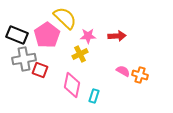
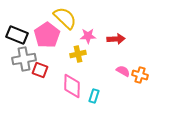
red arrow: moved 1 px left, 3 px down
yellow cross: moved 2 px left; rotated 14 degrees clockwise
pink diamond: moved 1 px down; rotated 10 degrees counterclockwise
